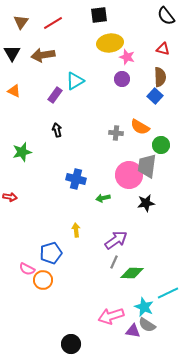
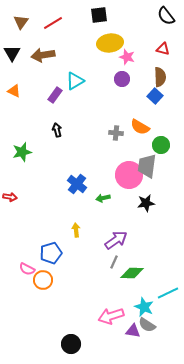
blue cross: moved 1 px right, 5 px down; rotated 24 degrees clockwise
